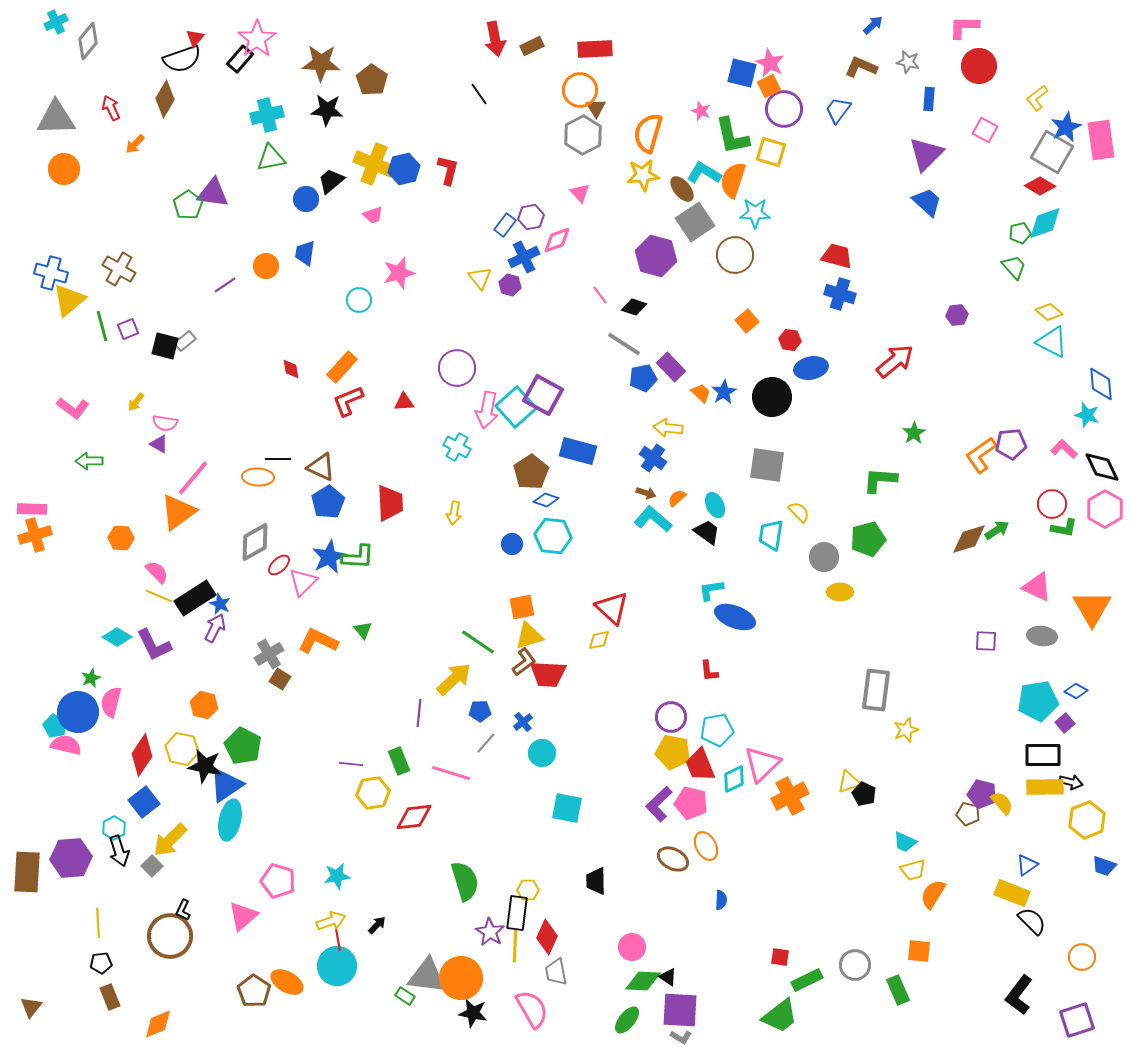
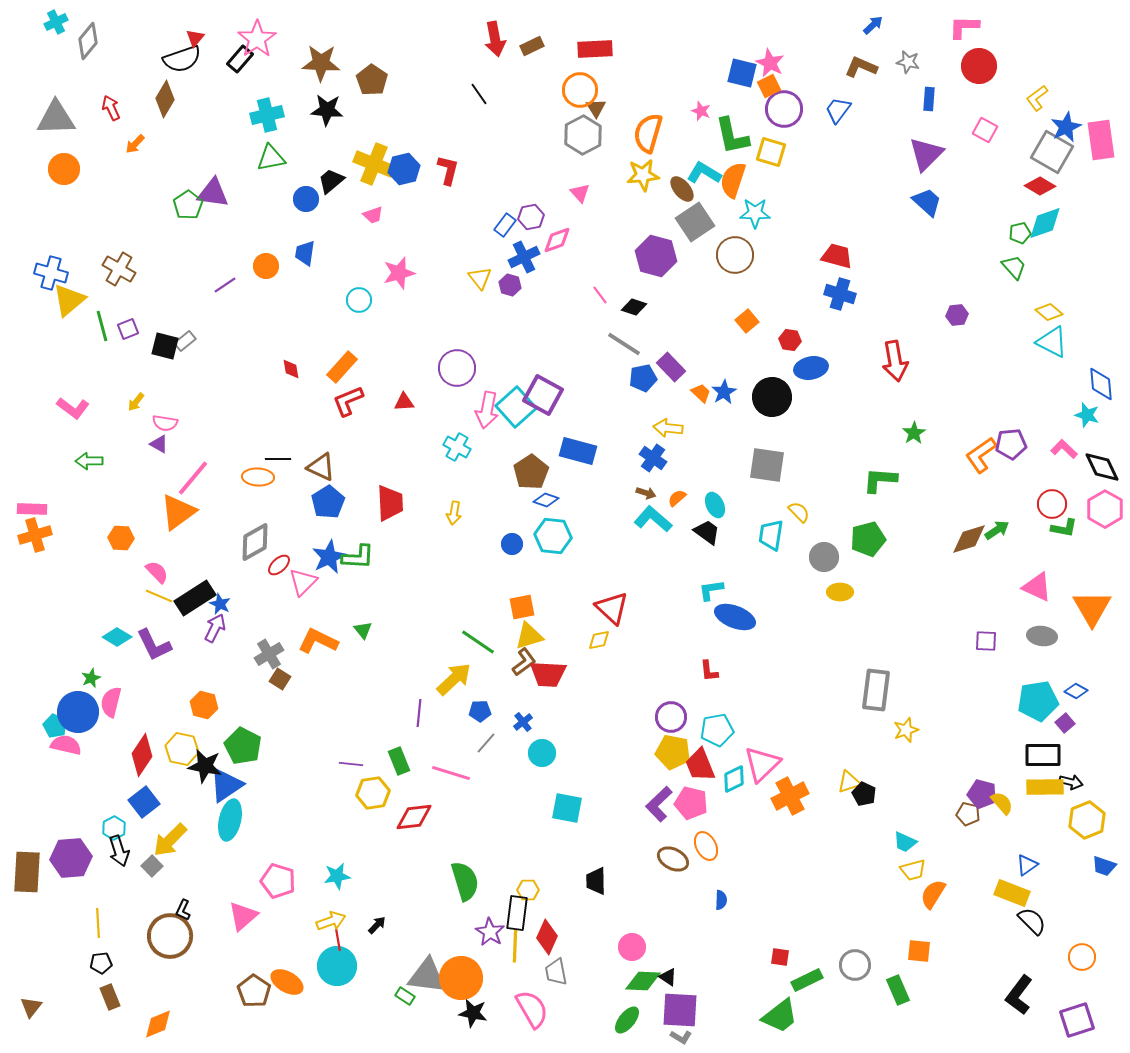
red arrow at (895, 361): rotated 120 degrees clockwise
